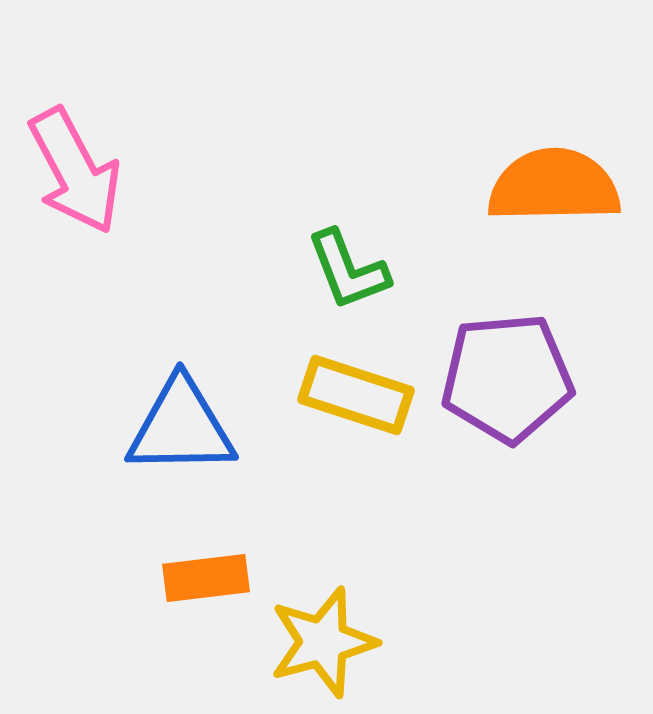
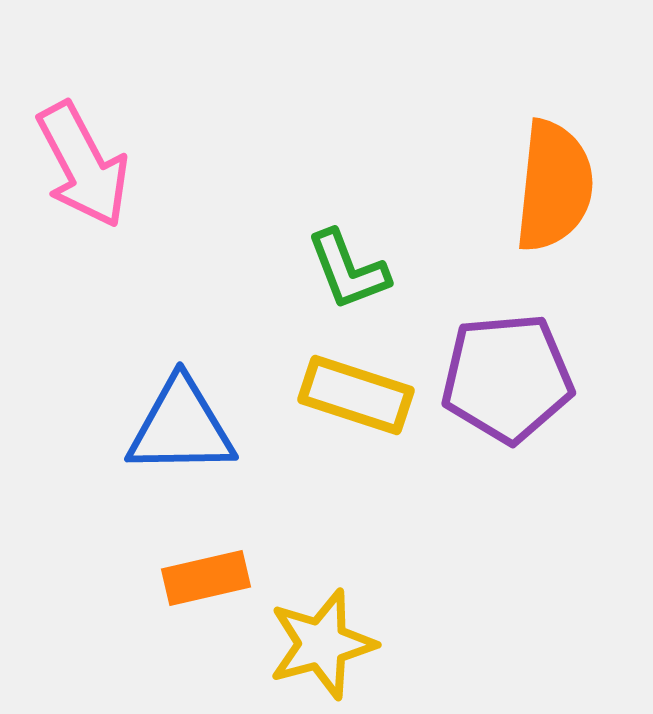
pink arrow: moved 8 px right, 6 px up
orange semicircle: rotated 97 degrees clockwise
orange rectangle: rotated 6 degrees counterclockwise
yellow star: moved 1 px left, 2 px down
